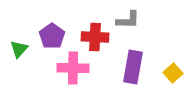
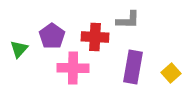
yellow square: moved 2 px left
